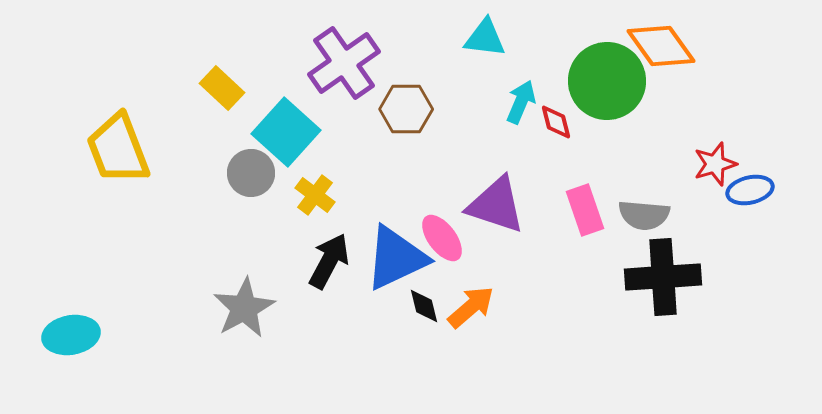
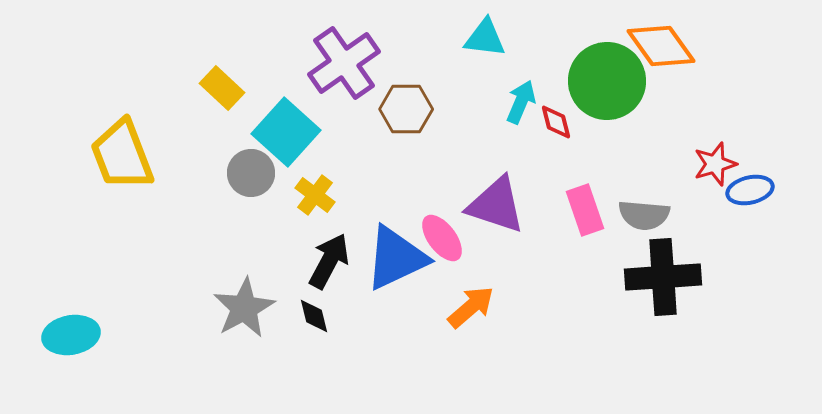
yellow trapezoid: moved 4 px right, 6 px down
black diamond: moved 110 px left, 10 px down
